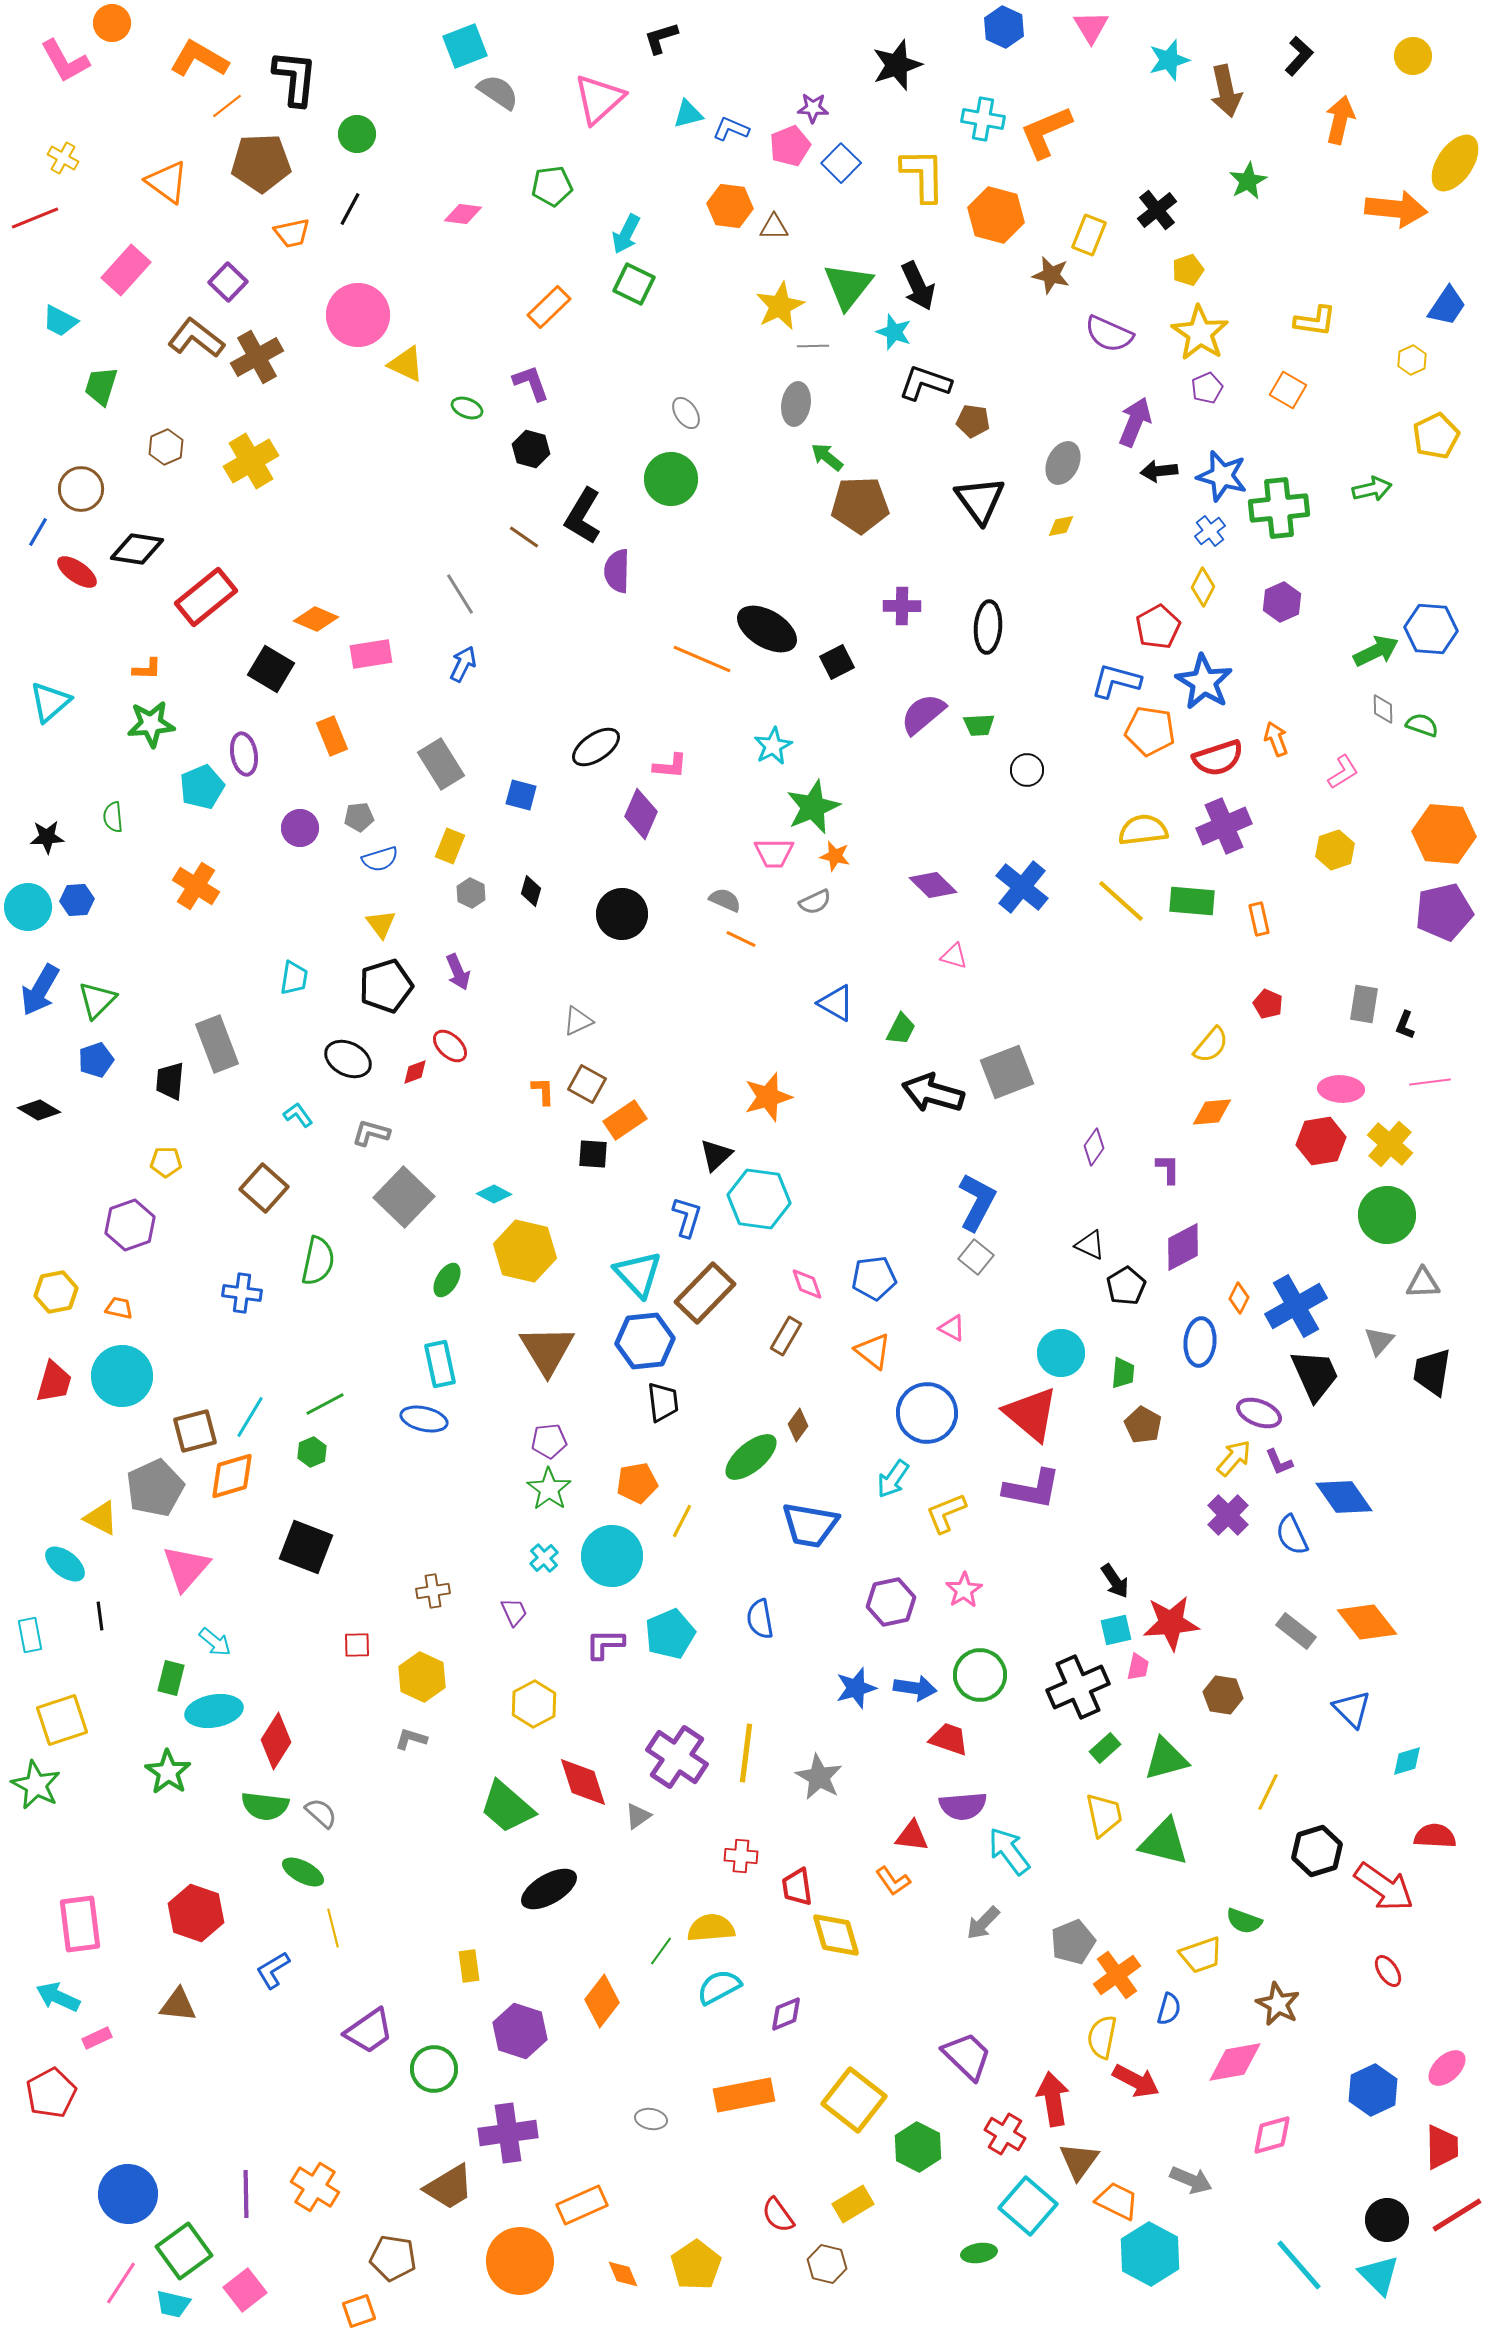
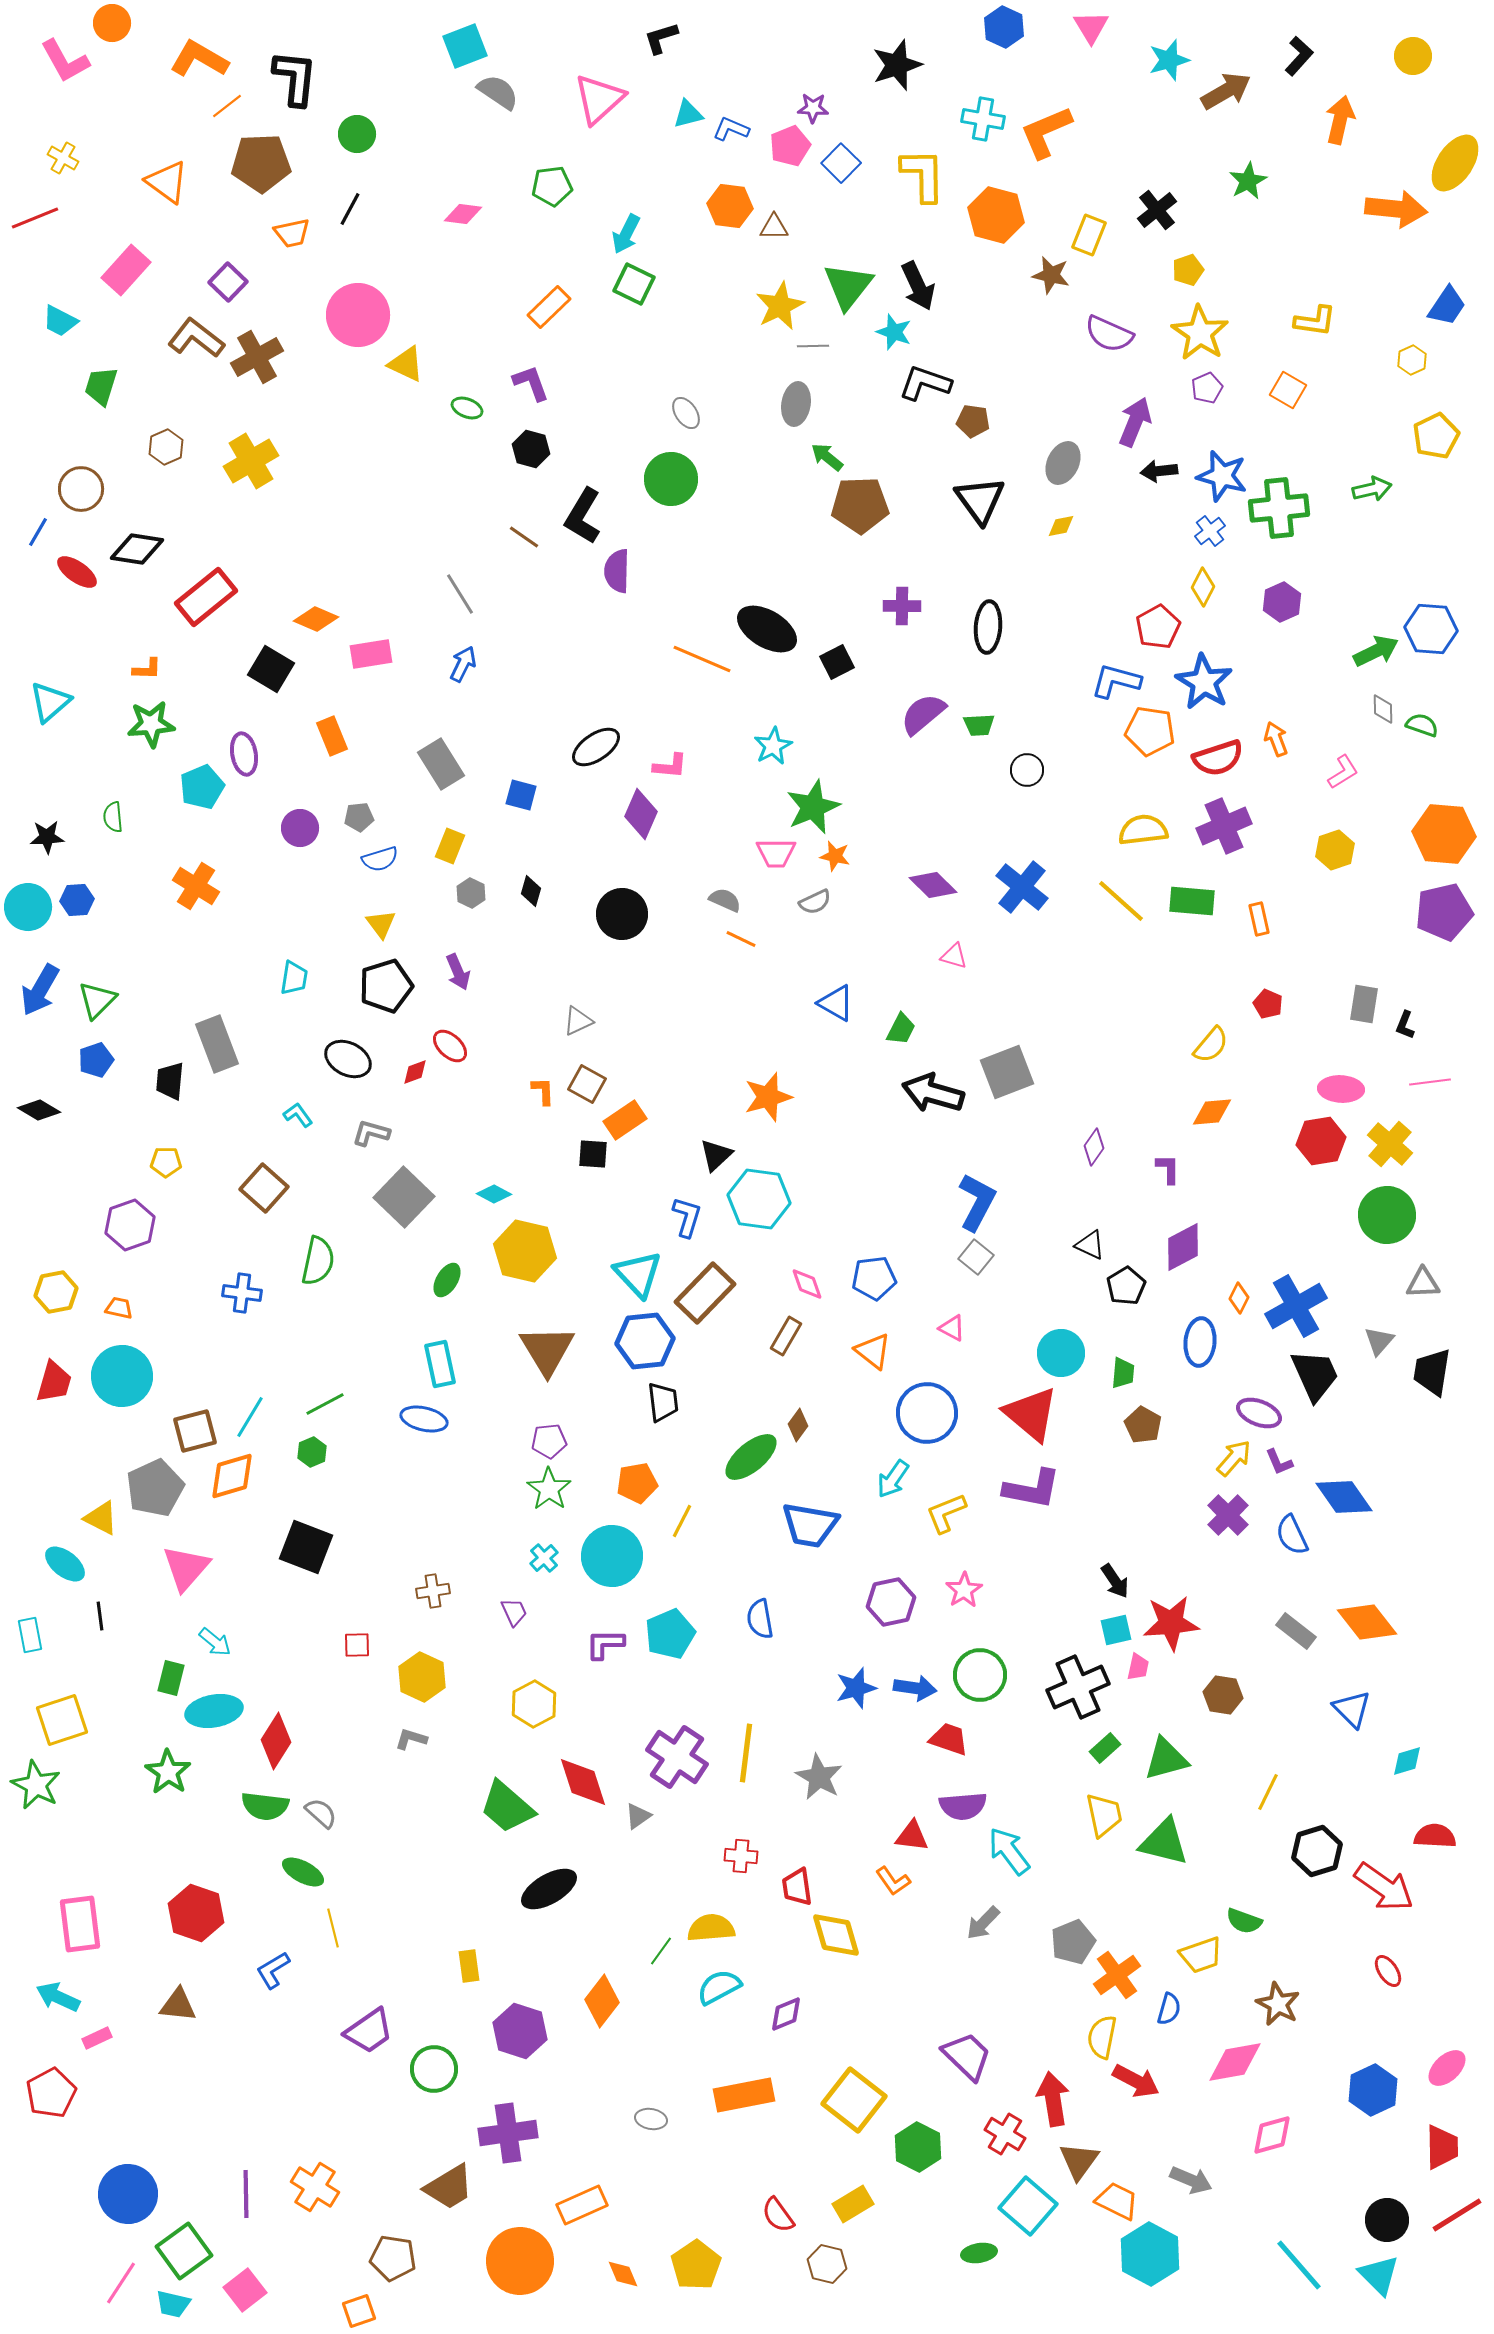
brown arrow at (1226, 91): rotated 108 degrees counterclockwise
pink trapezoid at (774, 853): moved 2 px right
